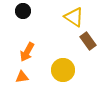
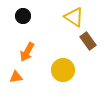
black circle: moved 5 px down
orange triangle: moved 6 px left
